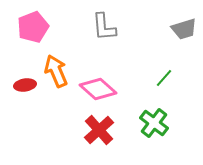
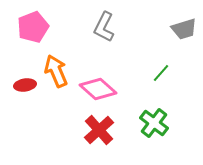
gray L-shape: rotated 32 degrees clockwise
green line: moved 3 px left, 5 px up
